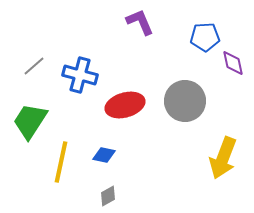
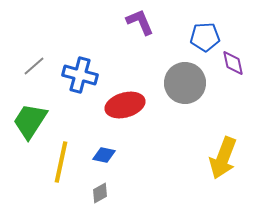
gray circle: moved 18 px up
gray diamond: moved 8 px left, 3 px up
